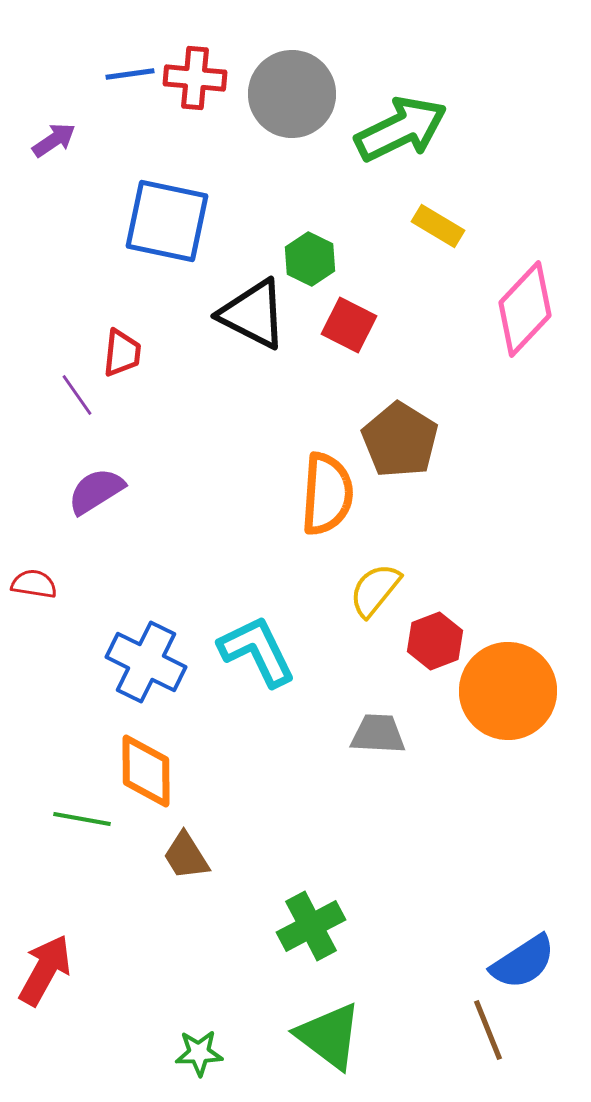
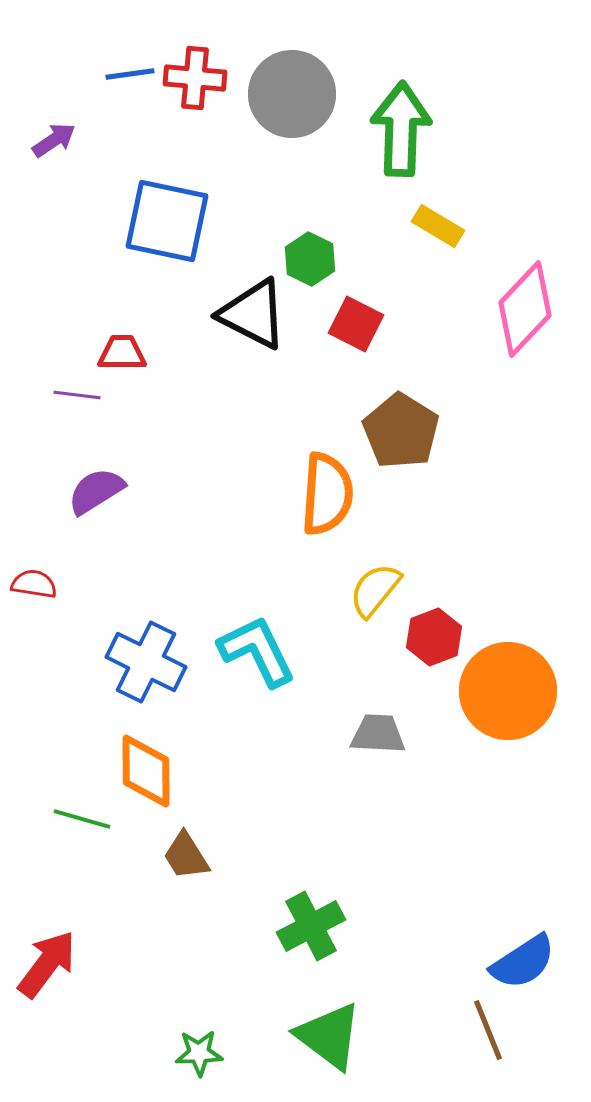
green arrow: rotated 62 degrees counterclockwise
red square: moved 7 px right, 1 px up
red trapezoid: rotated 96 degrees counterclockwise
purple line: rotated 48 degrees counterclockwise
brown pentagon: moved 1 px right, 9 px up
red hexagon: moved 1 px left, 4 px up
green line: rotated 6 degrees clockwise
red arrow: moved 2 px right, 6 px up; rotated 8 degrees clockwise
